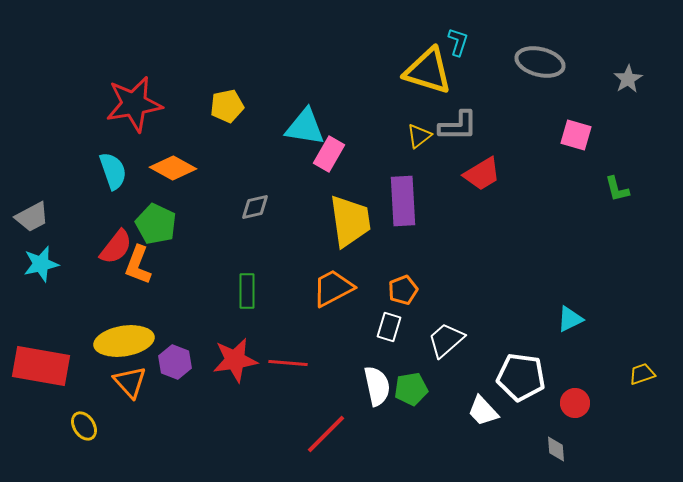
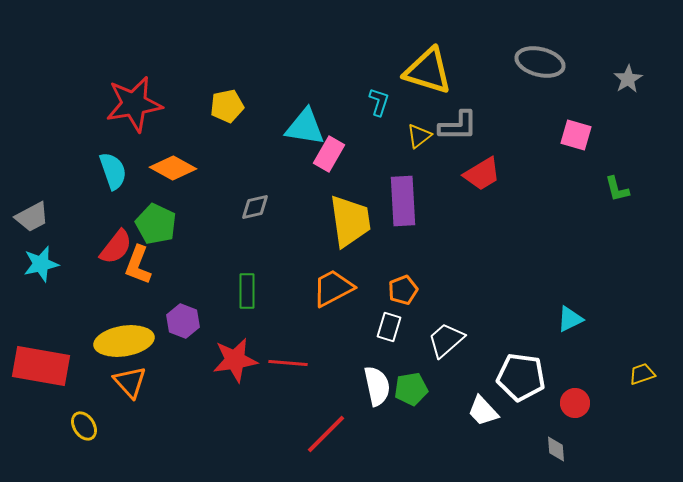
cyan L-shape at (458, 42): moved 79 px left, 60 px down
purple hexagon at (175, 362): moved 8 px right, 41 px up
